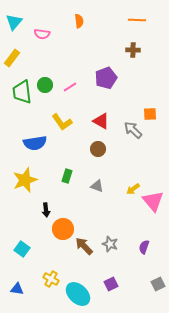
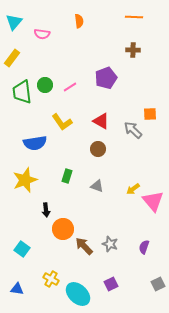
orange line: moved 3 px left, 3 px up
